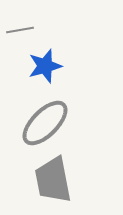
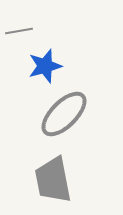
gray line: moved 1 px left, 1 px down
gray ellipse: moved 19 px right, 9 px up
